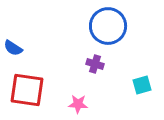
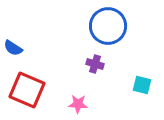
cyan square: rotated 30 degrees clockwise
red square: rotated 15 degrees clockwise
